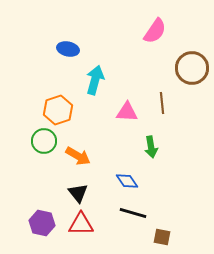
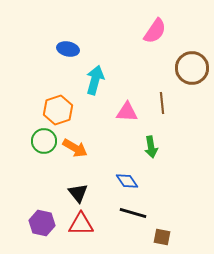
orange arrow: moved 3 px left, 8 px up
